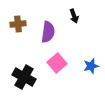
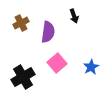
brown cross: moved 3 px right, 1 px up; rotated 21 degrees counterclockwise
blue star: moved 1 px down; rotated 14 degrees counterclockwise
black cross: moved 1 px left; rotated 30 degrees clockwise
